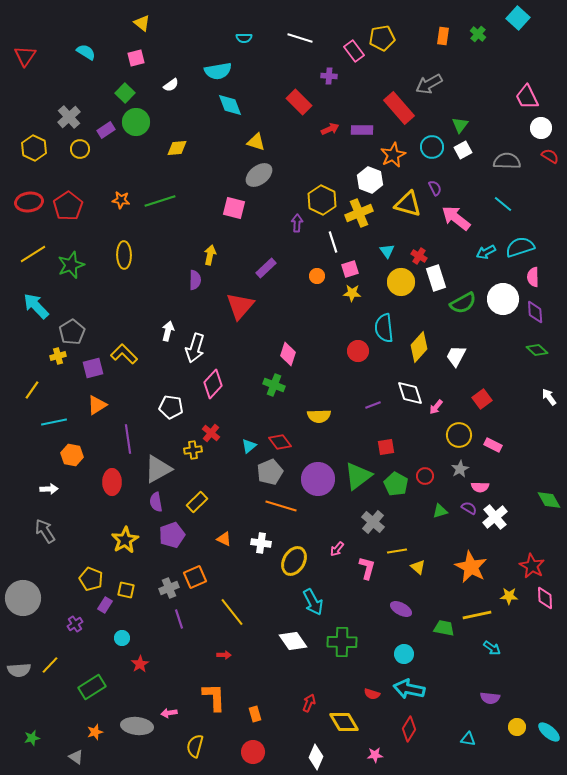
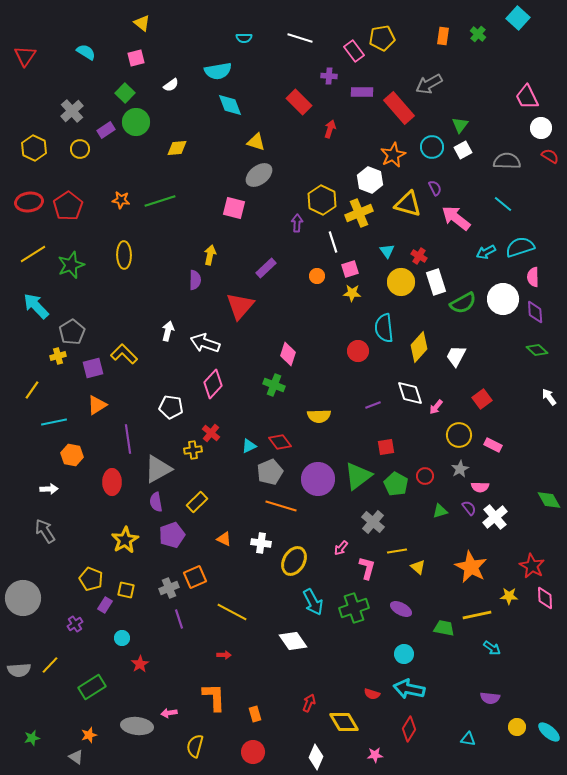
gray cross at (69, 117): moved 3 px right, 6 px up
red arrow at (330, 129): rotated 48 degrees counterclockwise
purple rectangle at (362, 130): moved 38 px up
white rectangle at (436, 278): moved 4 px down
white arrow at (195, 348): moved 10 px right, 5 px up; rotated 92 degrees clockwise
cyan triangle at (249, 446): rotated 14 degrees clockwise
purple semicircle at (469, 508): rotated 21 degrees clockwise
pink arrow at (337, 549): moved 4 px right, 1 px up
yellow line at (232, 612): rotated 24 degrees counterclockwise
green cross at (342, 642): moved 12 px right, 34 px up; rotated 20 degrees counterclockwise
orange star at (95, 732): moved 6 px left, 3 px down
